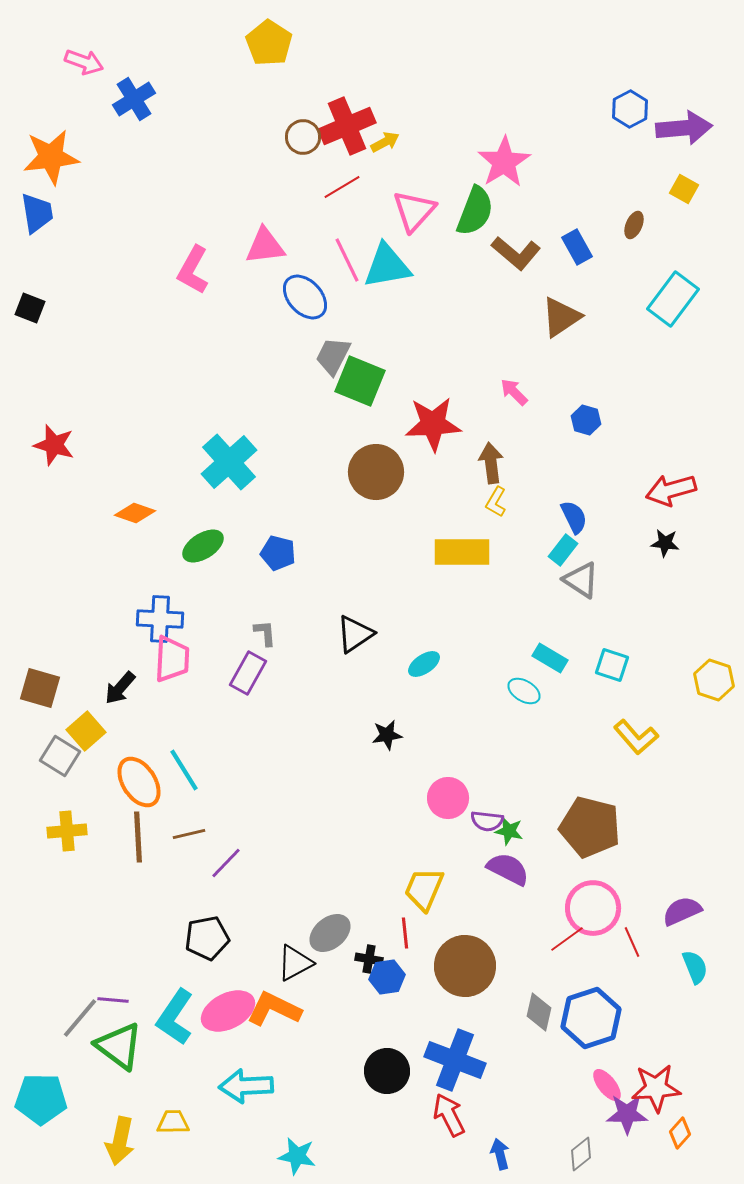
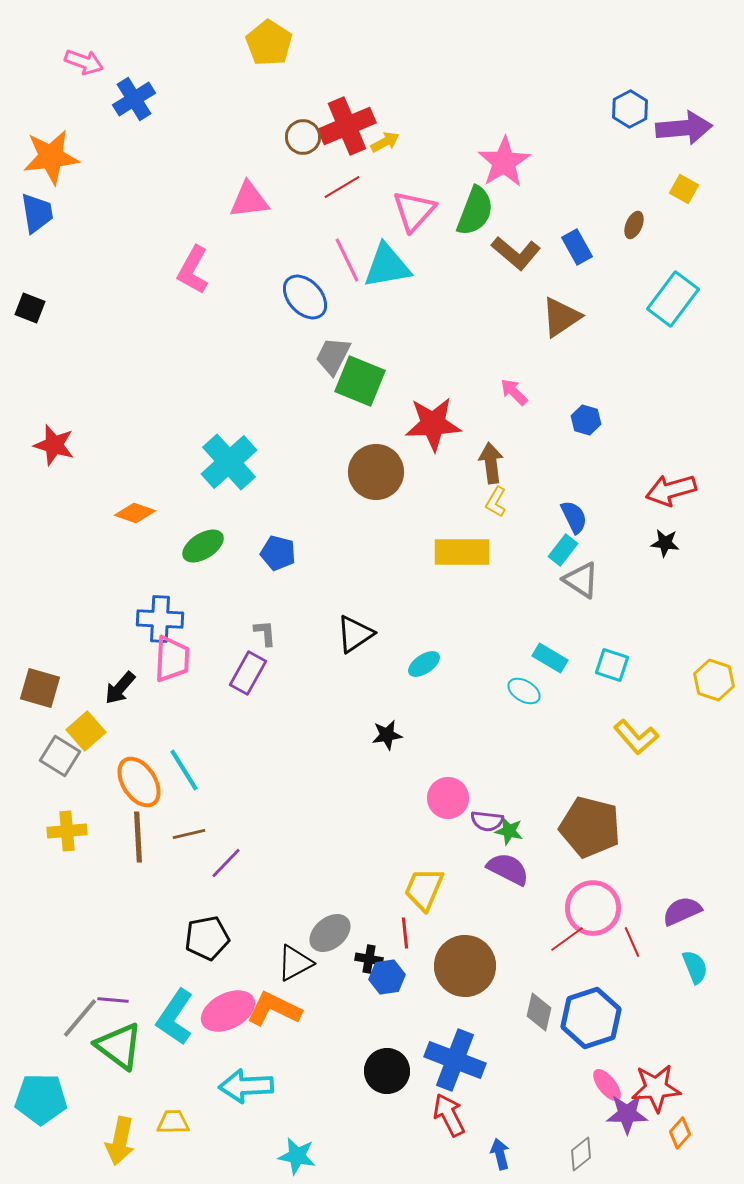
pink triangle at (265, 246): moved 16 px left, 46 px up
